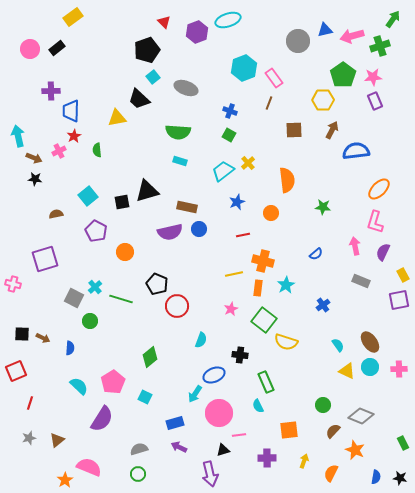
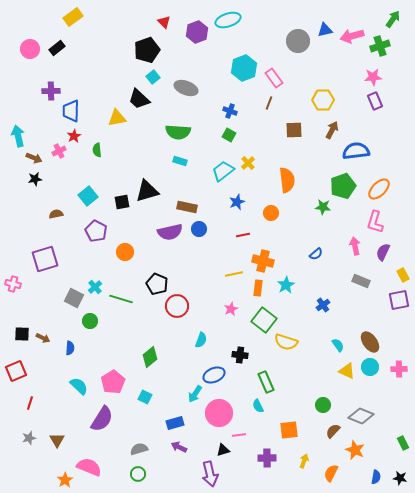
green pentagon at (343, 75): moved 111 px down; rotated 15 degrees clockwise
black star at (35, 179): rotated 16 degrees counterclockwise
brown triangle at (57, 440): rotated 21 degrees counterclockwise
